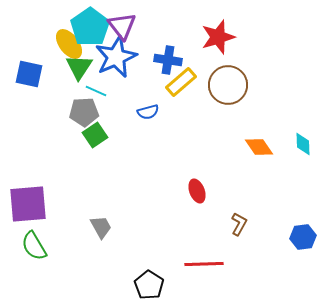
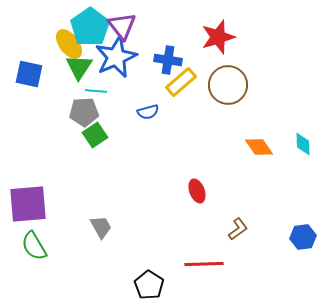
cyan line: rotated 20 degrees counterclockwise
brown L-shape: moved 1 px left, 5 px down; rotated 25 degrees clockwise
